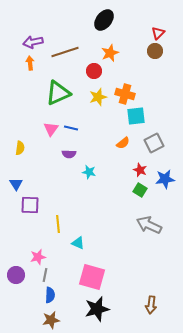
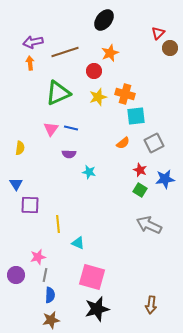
brown circle: moved 15 px right, 3 px up
